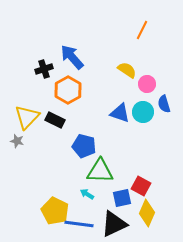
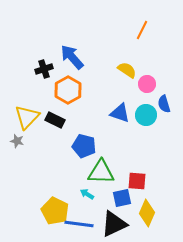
cyan circle: moved 3 px right, 3 px down
green triangle: moved 1 px right, 1 px down
red square: moved 4 px left, 5 px up; rotated 24 degrees counterclockwise
